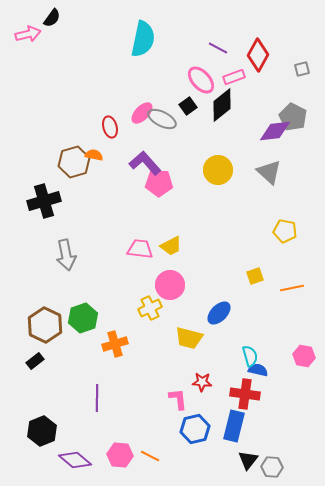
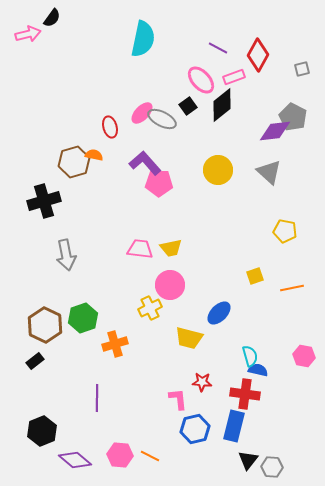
yellow trapezoid at (171, 246): moved 2 px down; rotated 15 degrees clockwise
